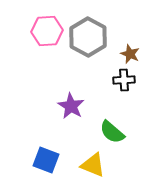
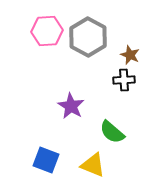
brown star: moved 1 px down
